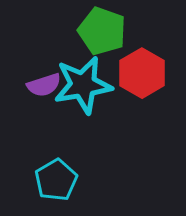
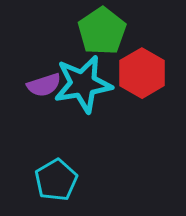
green pentagon: rotated 18 degrees clockwise
cyan star: moved 1 px up
